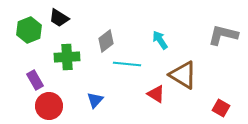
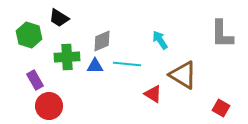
green hexagon: moved 5 px down; rotated 20 degrees counterclockwise
gray L-shape: moved 1 px left, 1 px up; rotated 104 degrees counterclockwise
gray diamond: moved 4 px left; rotated 15 degrees clockwise
red triangle: moved 3 px left
blue triangle: moved 34 px up; rotated 48 degrees clockwise
